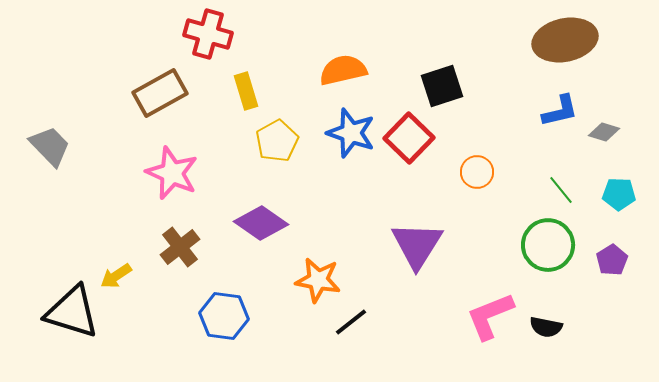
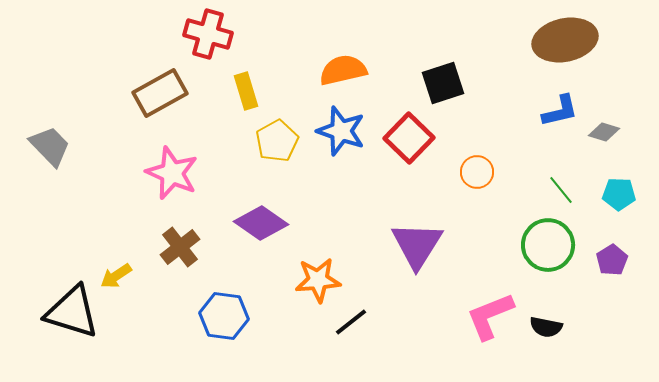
black square: moved 1 px right, 3 px up
blue star: moved 10 px left, 2 px up
orange star: rotated 15 degrees counterclockwise
